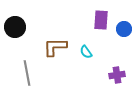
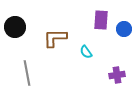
brown L-shape: moved 9 px up
